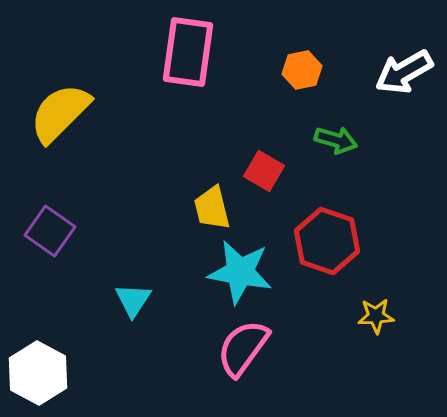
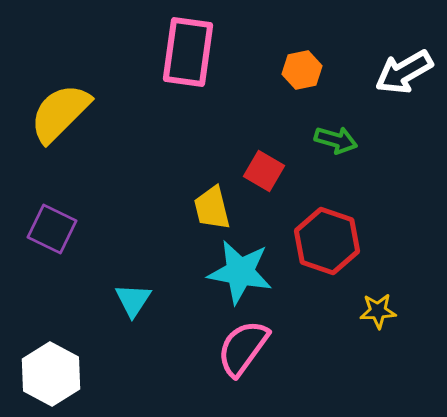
purple square: moved 2 px right, 2 px up; rotated 9 degrees counterclockwise
yellow star: moved 2 px right, 5 px up
white hexagon: moved 13 px right, 1 px down
